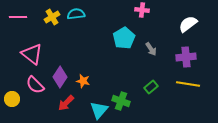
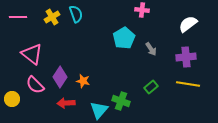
cyan semicircle: rotated 78 degrees clockwise
red arrow: rotated 42 degrees clockwise
